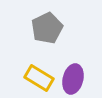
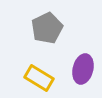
purple ellipse: moved 10 px right, 10 px up
